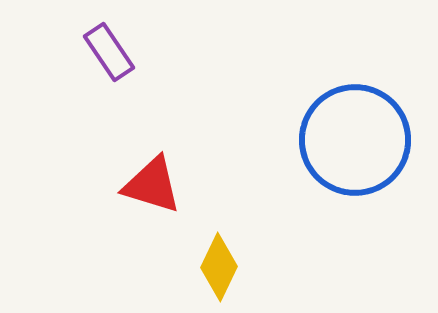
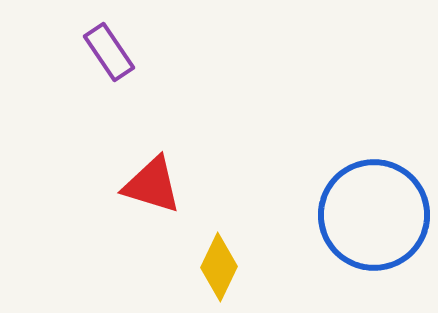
blue circle: moved 19 px right, 75 px down
